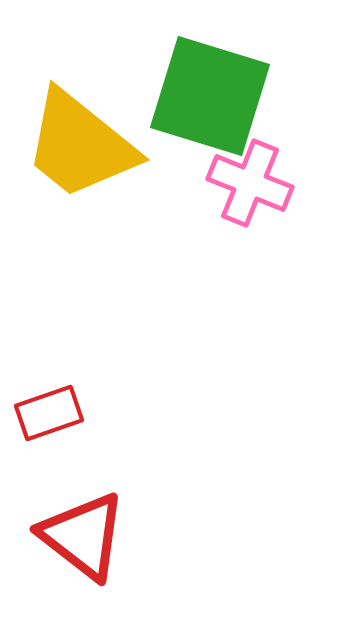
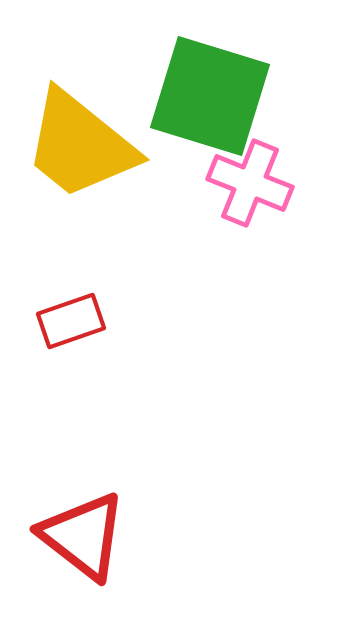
red rectangle: moved 22 px right, 92 px up
